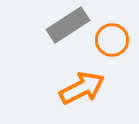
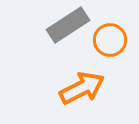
orange circle: moved 2 px left
